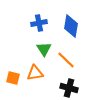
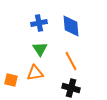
blue diamond: rotated 15 degrees counterclockwise
green triangle: moved 4 px left
orange line: moved 5 px right, 1 px down; rotated 18 degrees clockwise
orange square: moved 2 px left, 2 px down
black cross: moved 2 px right
